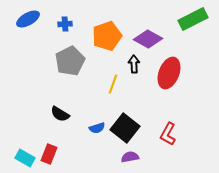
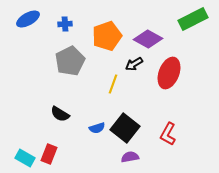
black arrow: rotated 120 degrees counterclockwise
